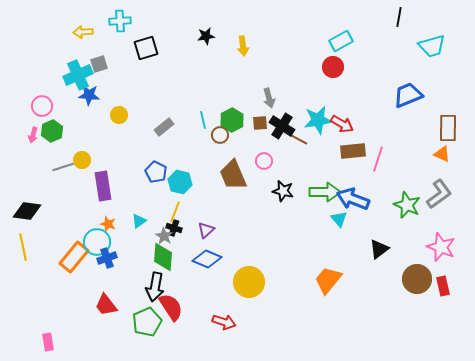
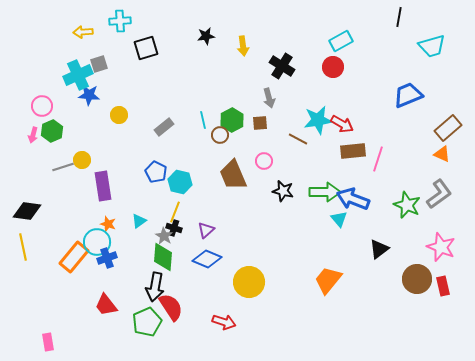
black cross at (282, 126): moved 60 px up
brown rectangle at (448, 128): rotated 48 degrees clockwise
